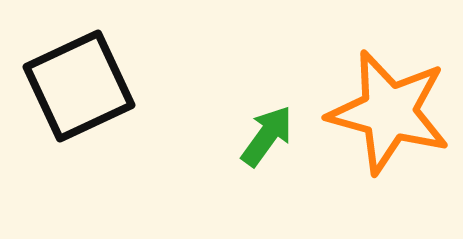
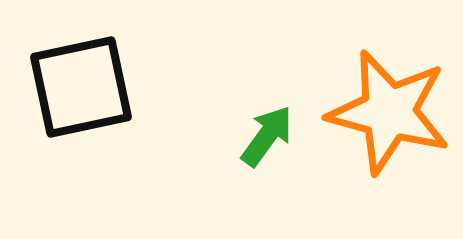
black square: moved 2 px right, 1 px down; rotated 13 degrees clockwise
